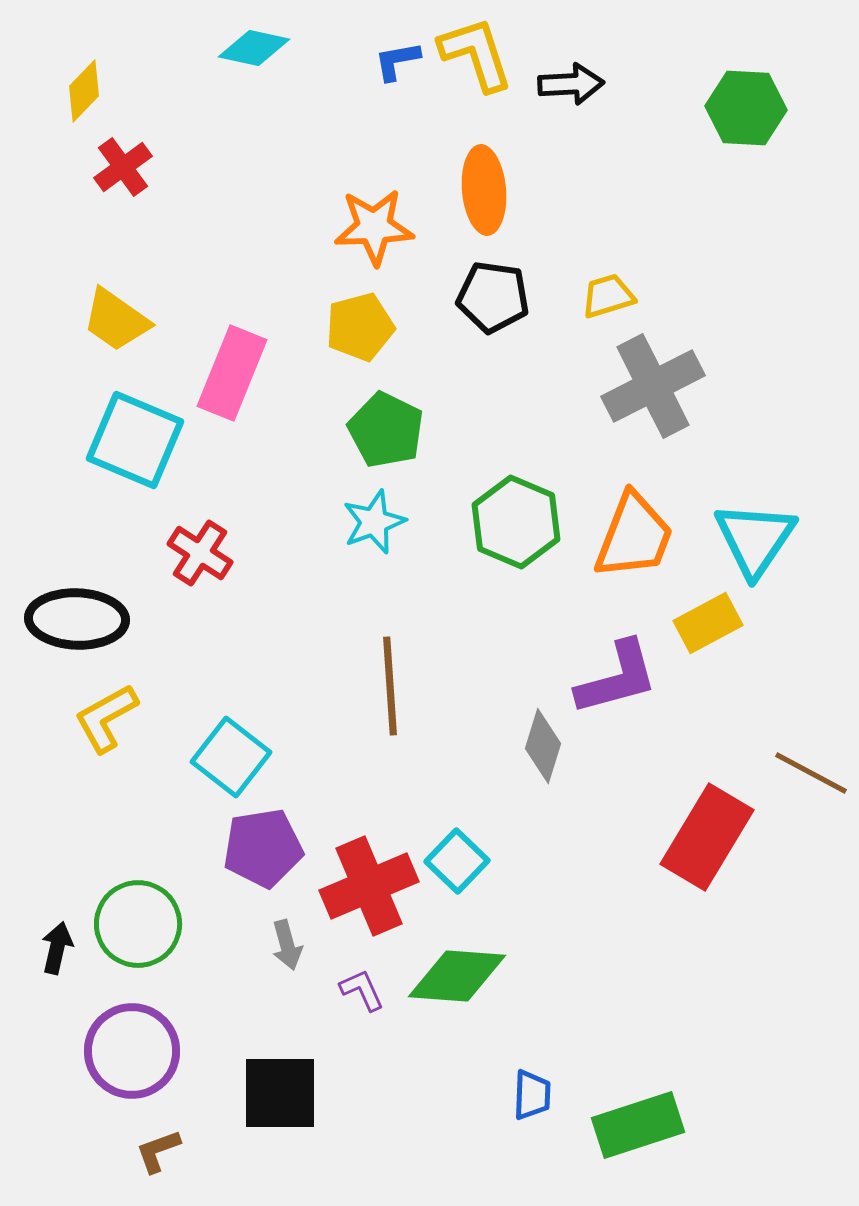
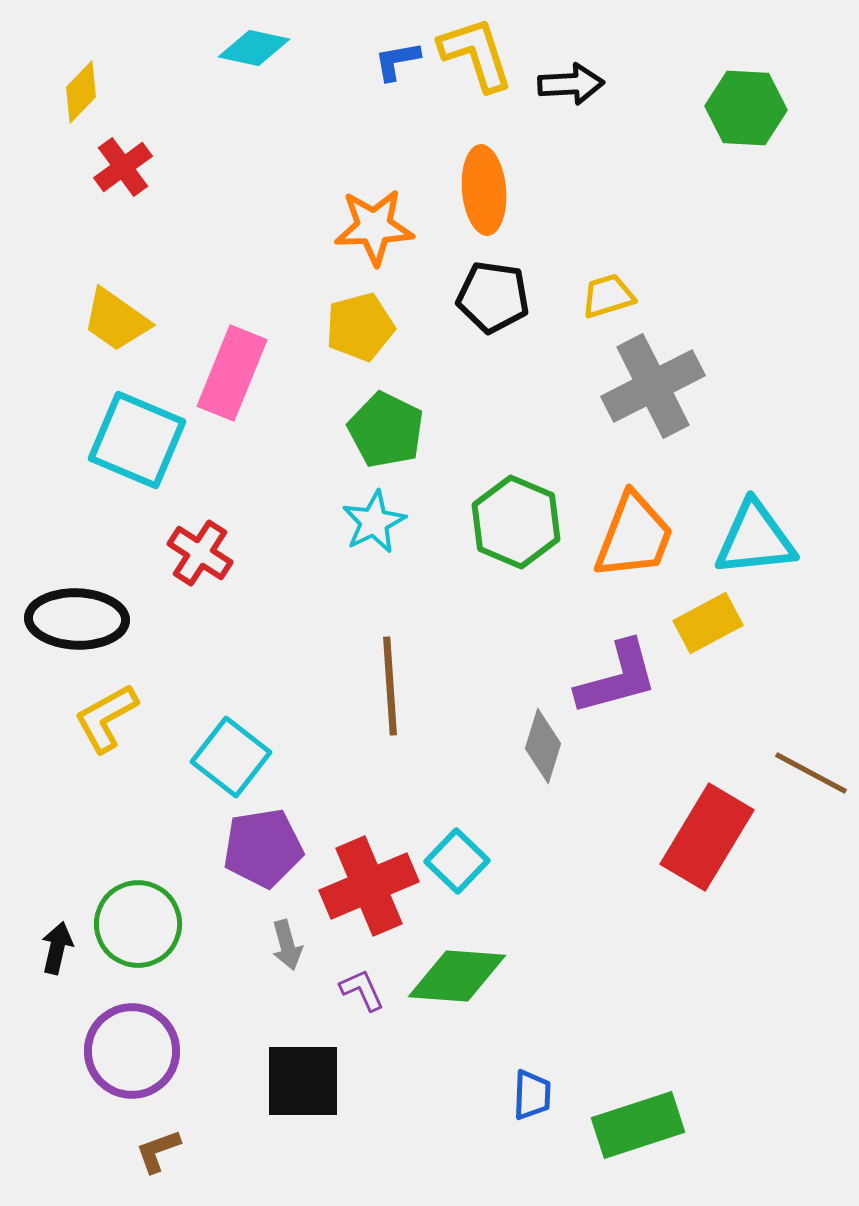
yellow diamond at (84, 91): moved 3 px left, 1 px down
cyan square at (135, 440): moved 2 px right
cyan star at (374, 522): rotated 6 degrees counterclockwise
cyan triangle at (755, 539): rotated 50 degrees clockwise
black square at (280, 1093): moved 23 px right, 12 px up
